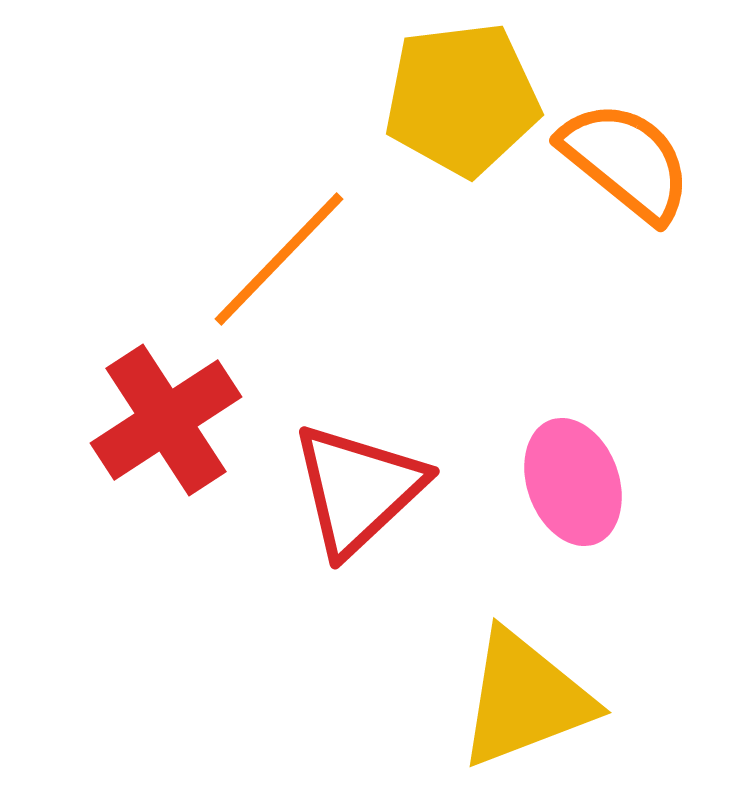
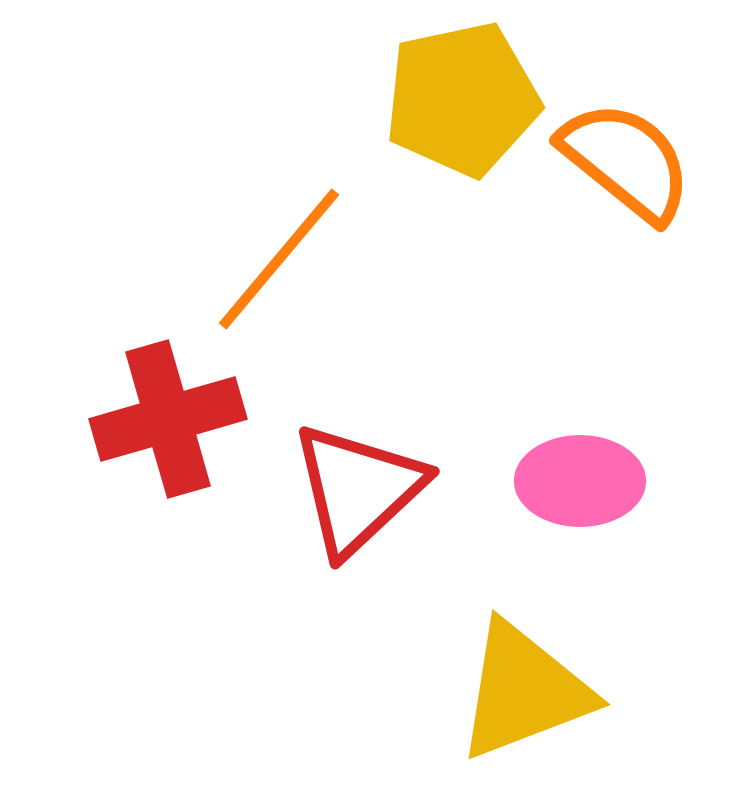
yellow pentagon: rotated 5 degrees counterclockwise
orange line: rotated 4 degrees counterclockwise
red cross: moved 2 px right, 1 px up; rotated 17 degrees clockwise
pink ellipse: moved 7 px right, 1 px up; rotated 70 degrees counterclockwise
yellow triangle: moved 1 px left, 8 px up
